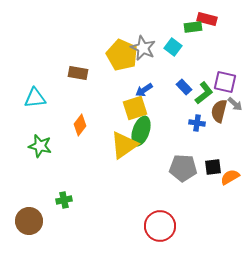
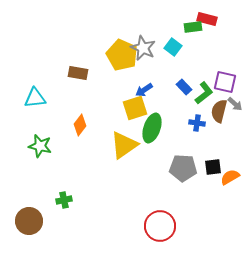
green ellipse: moved 11 px right, 3 px up
